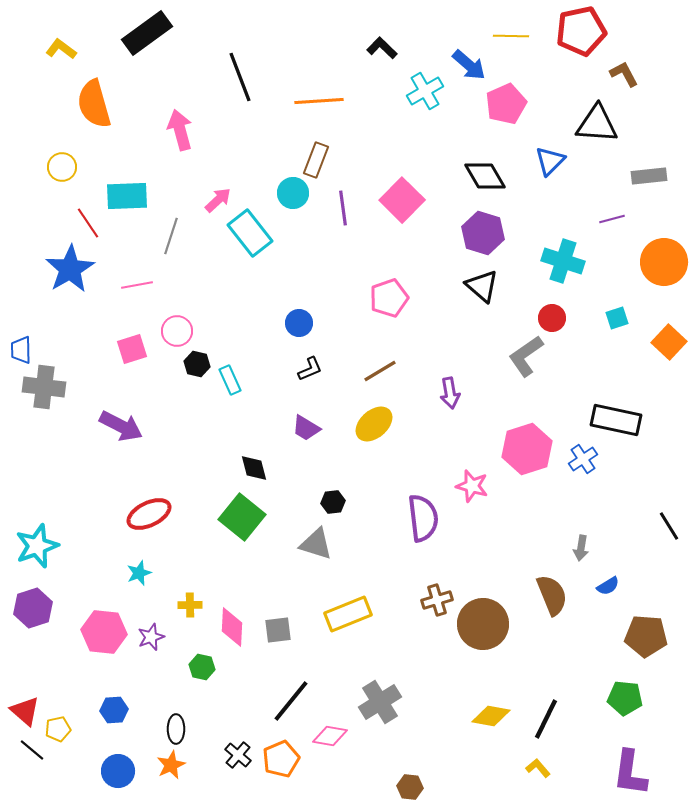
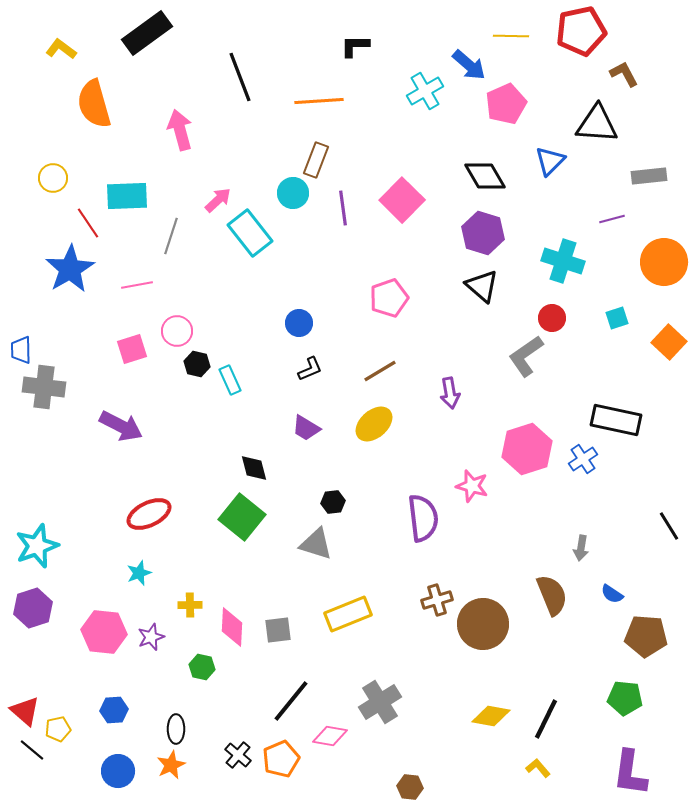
black L-shape at (382, 48): moved 27 px left, 2 px up; rotated 44 degrees counterclockwise
yellow circle at (62, 167): moved 9 px left, 11 px down
blue semicircle at (608, 586): moved 4 px right, 8 px down; rotated 65 degrees clockwise
